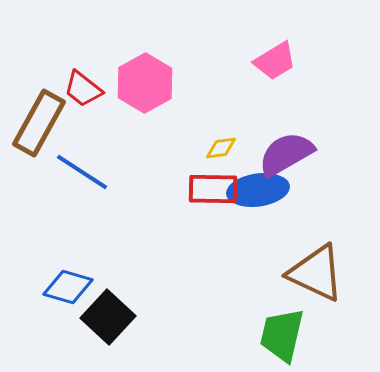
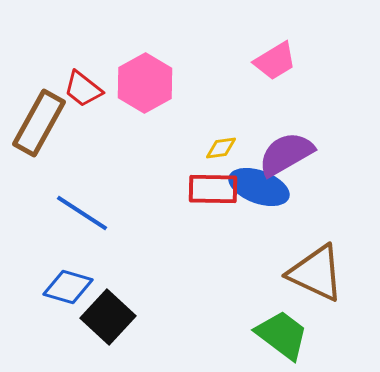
blue line: moved 41 px down
blue ellipse: moved 1 px right, 3 px up; rotated 28 degrees clockwise
green trapezoid: rotated 114 degrees clockwise
